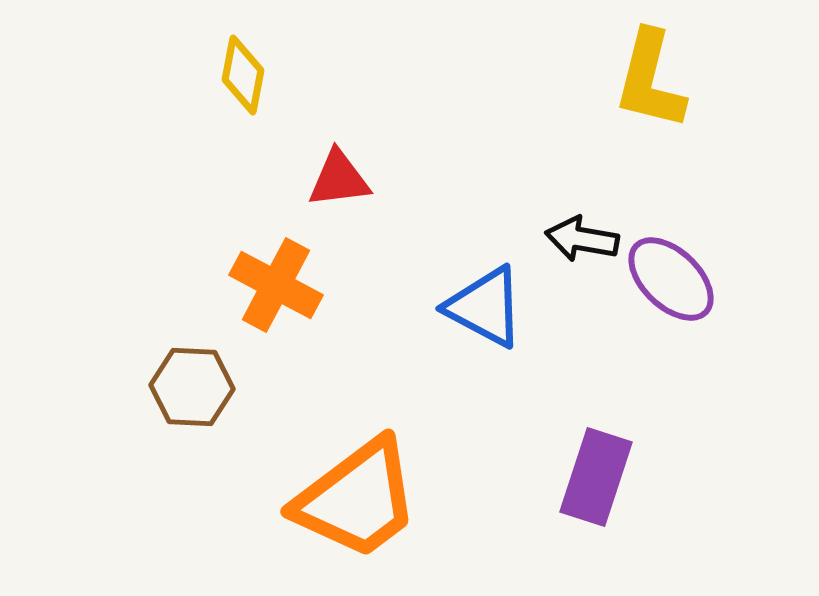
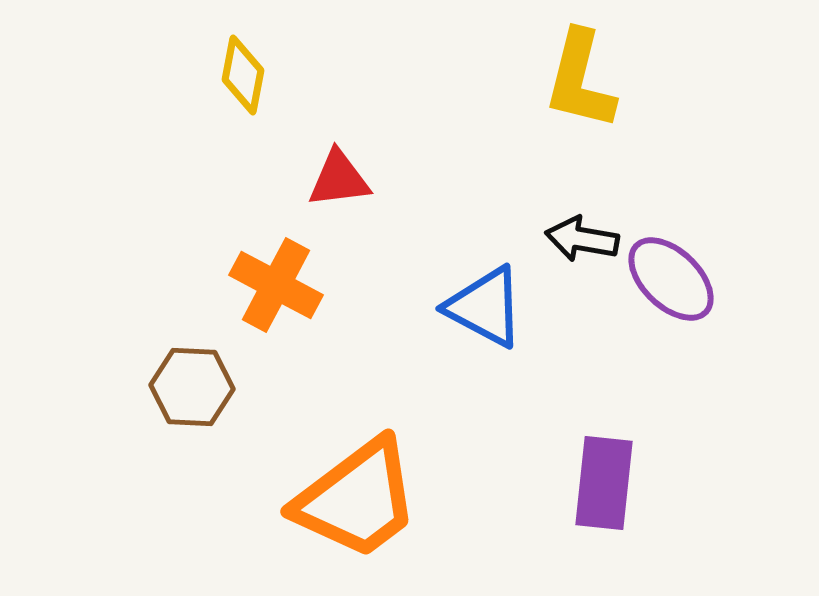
yellow L-shape: moved 70 px left
purple rectangle: moved 8 px right, 6 px down; rotated 12 degrees counterclockwise
